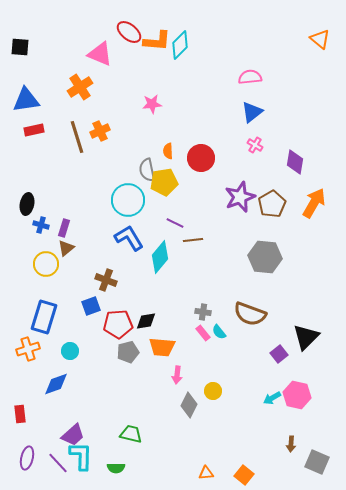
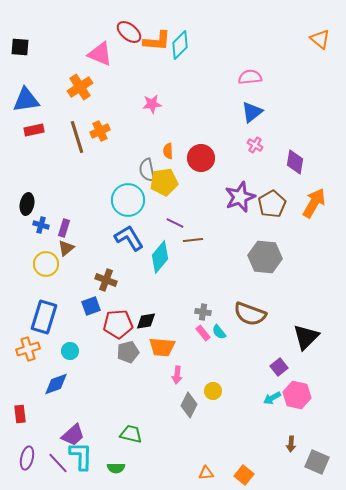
purple square at (279, 354): moved 13 px down
